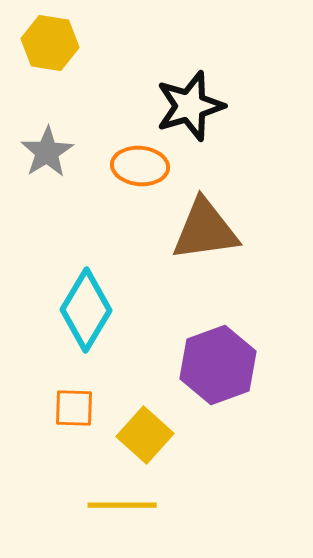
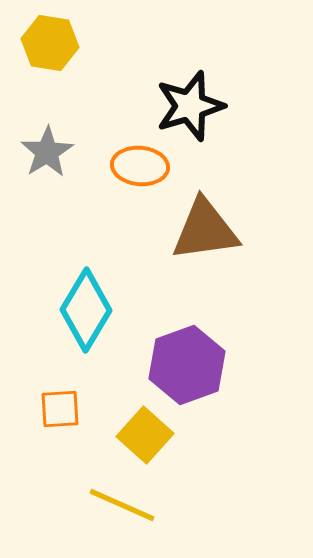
purple hexagon: moved 31 px left
orange square: moved 14 px left, 1 px down; rotated 6 degrees counterclockwise
yellow line: rotated 24 degrees clockwise
